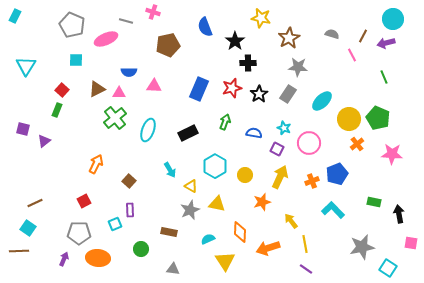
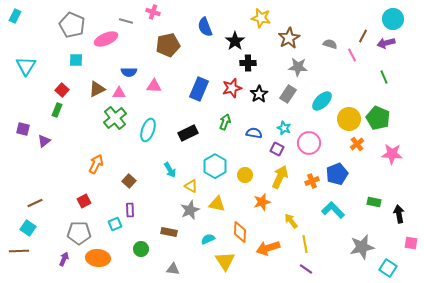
gray semicircle at (332, 34): moved 2 px left, 10 px down
